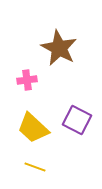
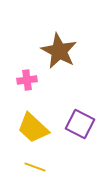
brown star: moved 3 px down
purple square: moved 3 px right, 4 px down
